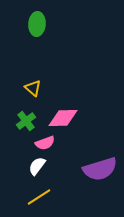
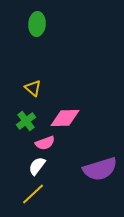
pink diamond: moved 2 px right
yellow line: moved 6 px left, 3 px up; rotated 10 degrees counterclockwise
